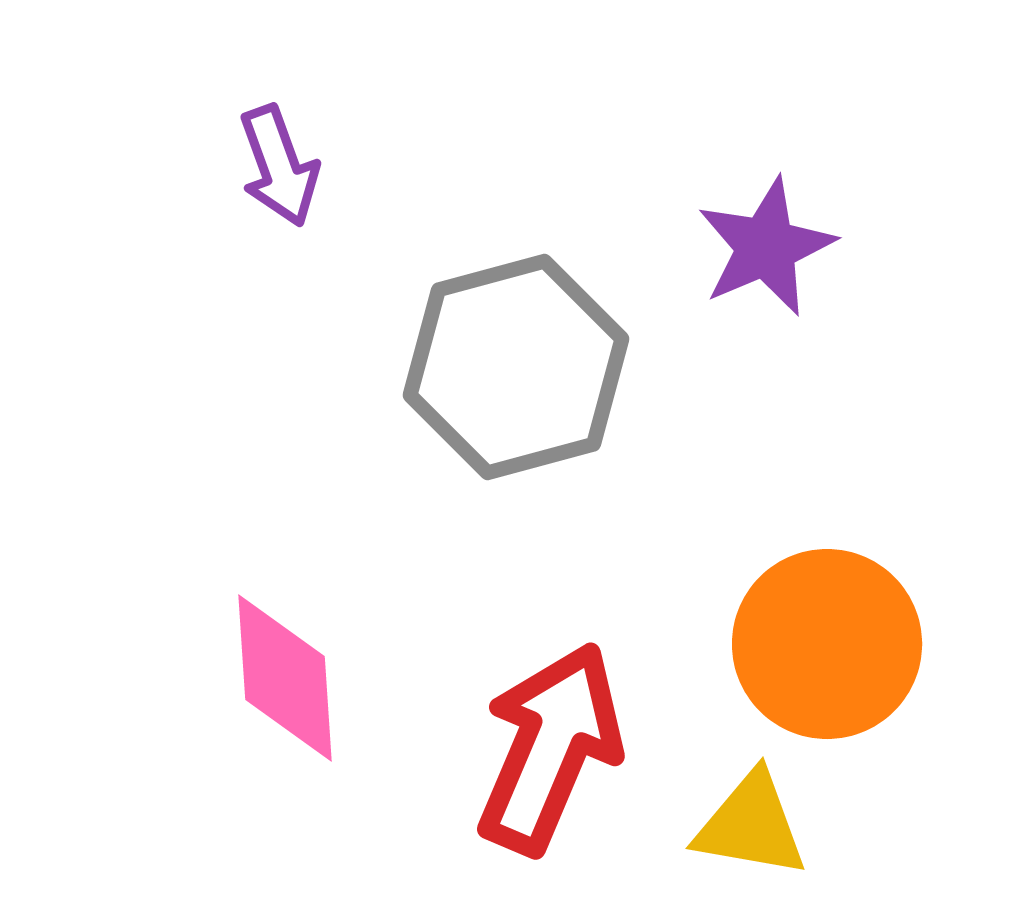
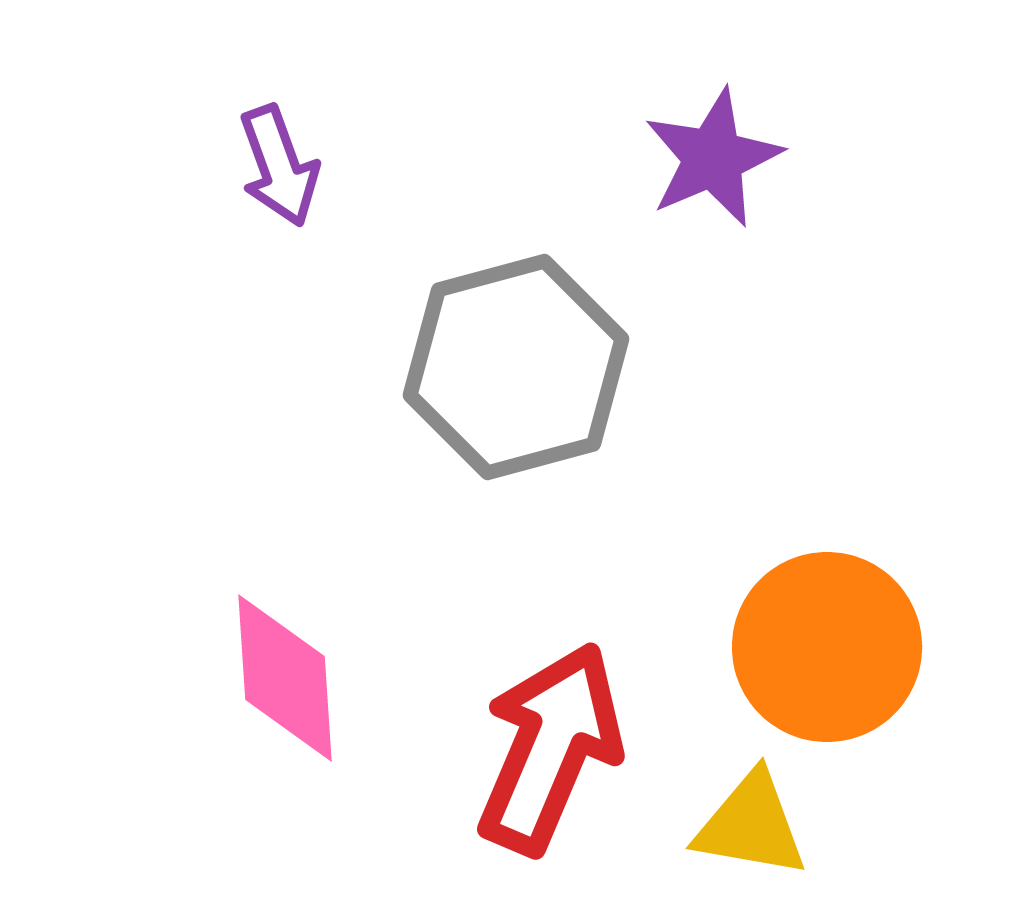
purple star: moved 53 px left, 89 px up
orange circle: moved 3 px down
